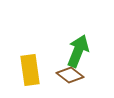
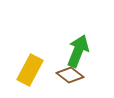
yellow rectangle: rotated 36 degrees clockwise
